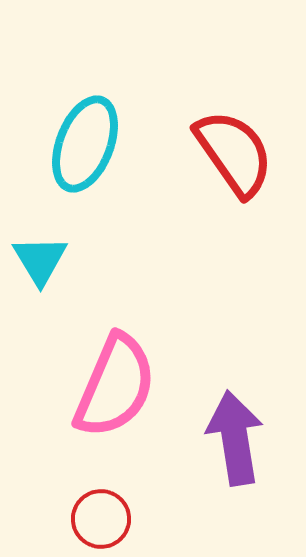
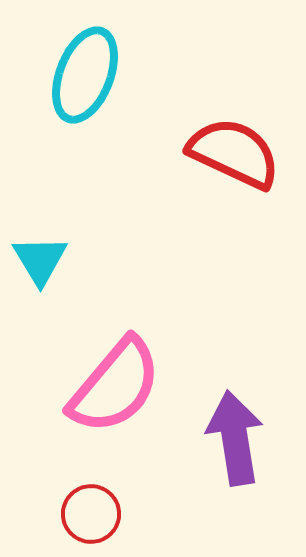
cyan ellipse: moved 69 px up
red semicircle: rotated 30 degrees counterclockwise
pink semicircle: rotated 17 degrees clockwise
red circle: moved 10 px left, 5 px up
